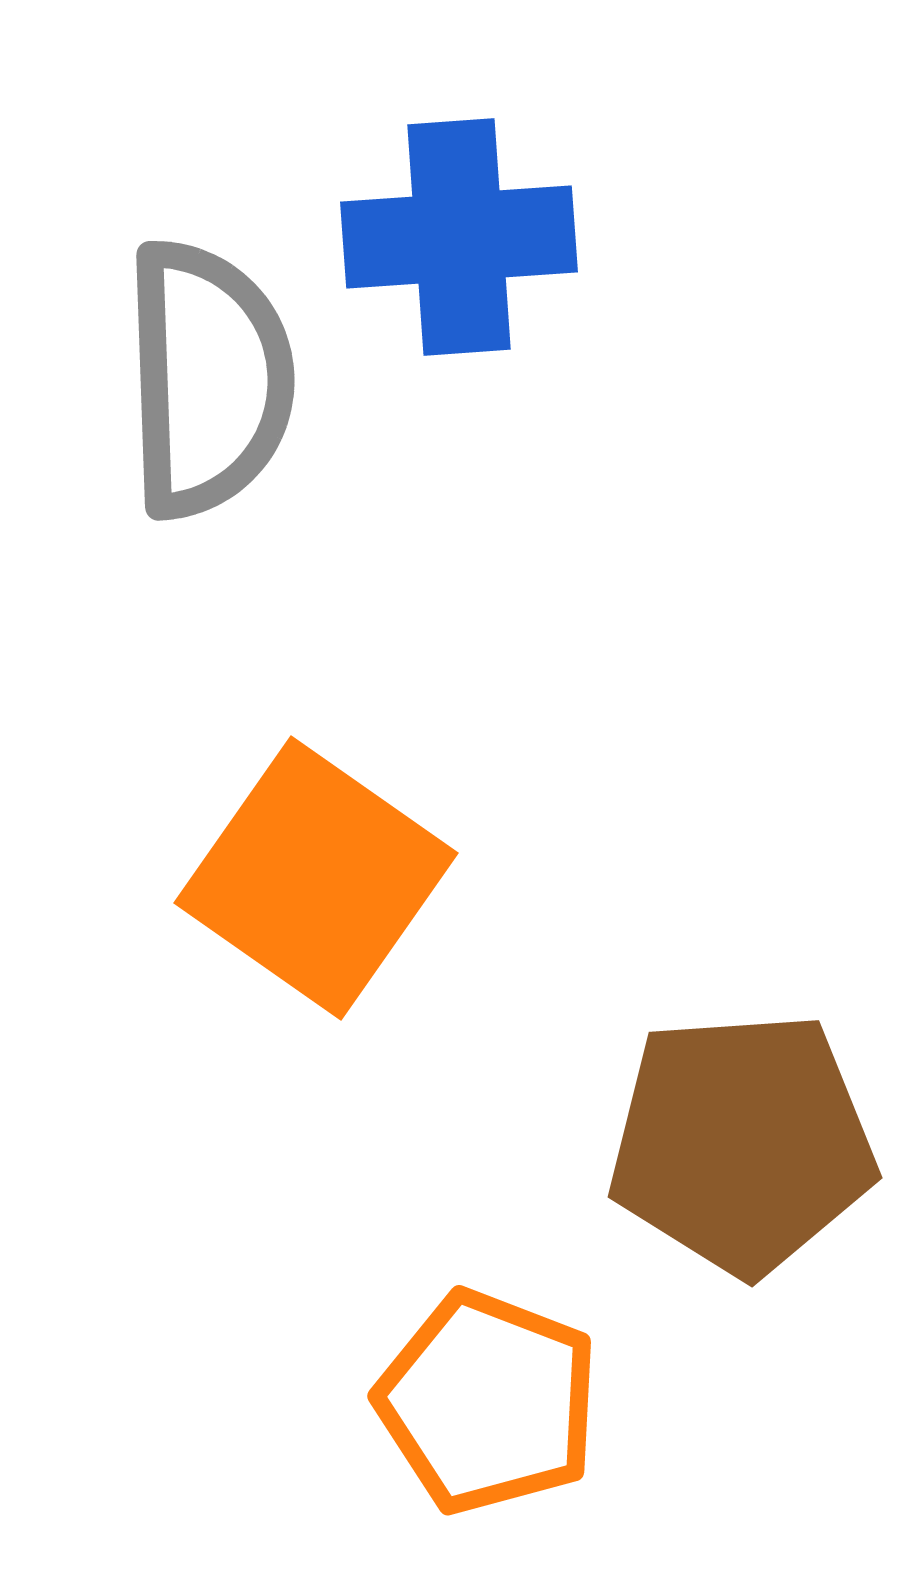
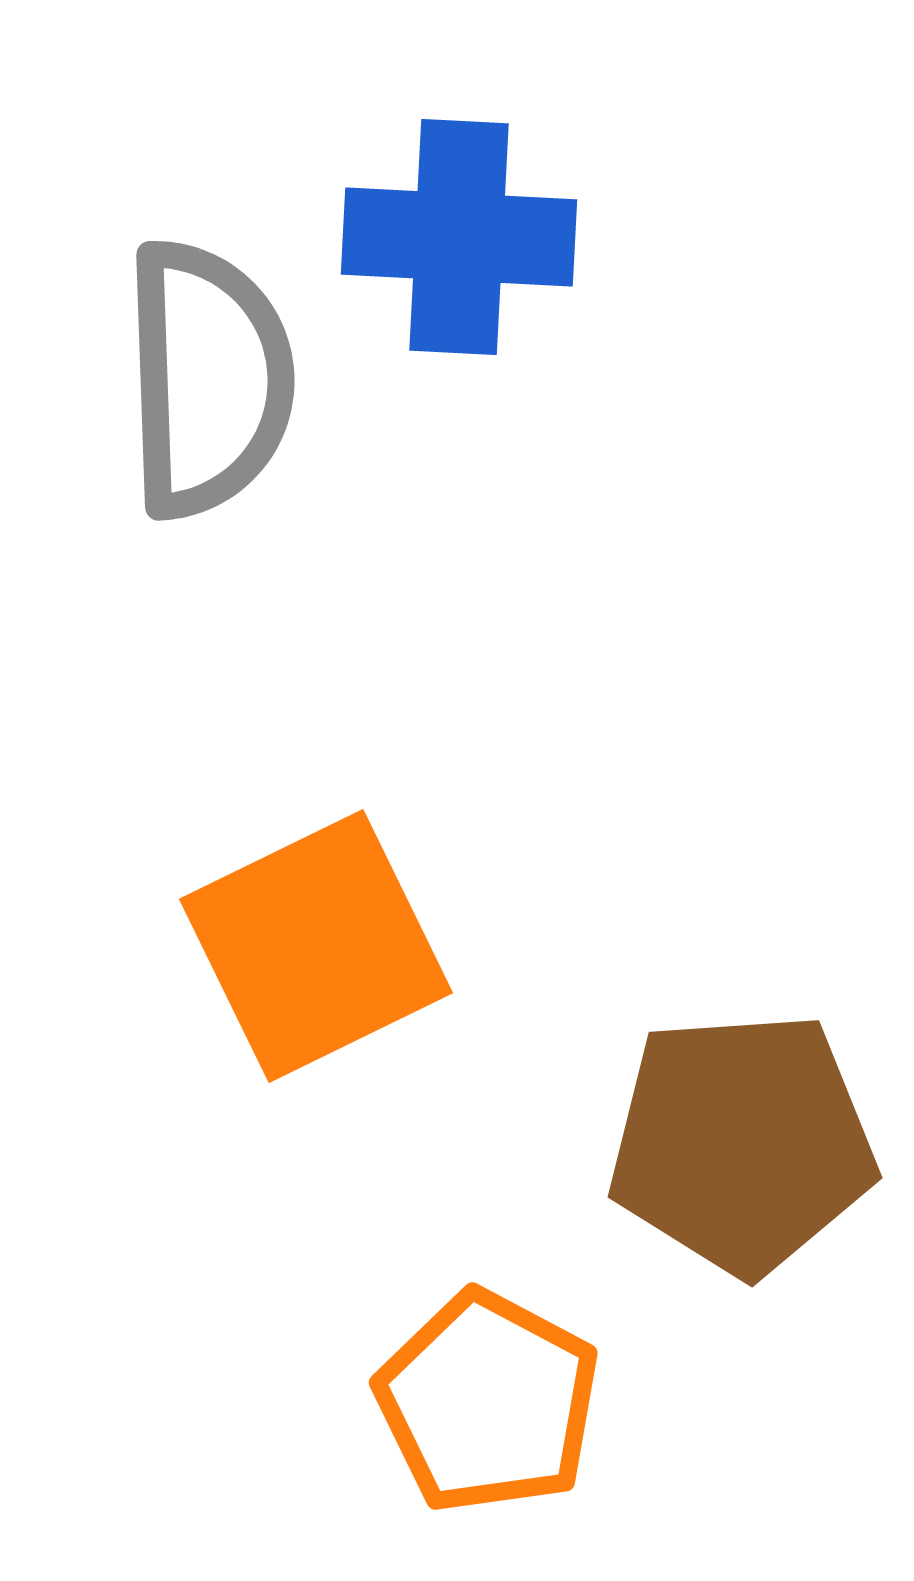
blue cross: rotated 7 degrees clockwise
orange square: moved 68 px down; rotated 29 degrees clockwise
orange pentagon: rotated 7 degrees clockwise
